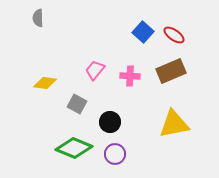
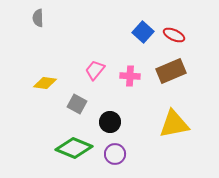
red ellipse: rotated 10 degrees counterclockwise
